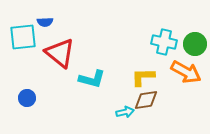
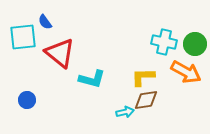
blue semicircle: rotated 56 degrees clockwise
blue circle: moved 2 px down
